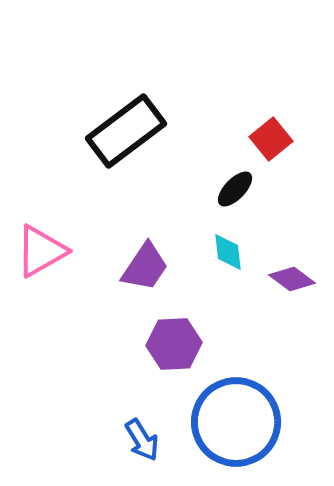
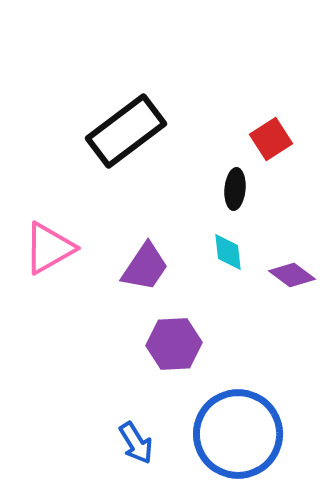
red square: rotated 6 degrees clockwise
black ellipse: rotated 39 degrees counterclockwise
pink triangle: moved 8 px right, 3 px up
purple diamond: moved 4 px up
blue circle: moved 2 px right, 12 px down
blue arrow: moved 6 px left, 3 px down
